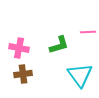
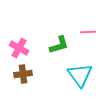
pink cross: rotated 18 degrees clockwise
